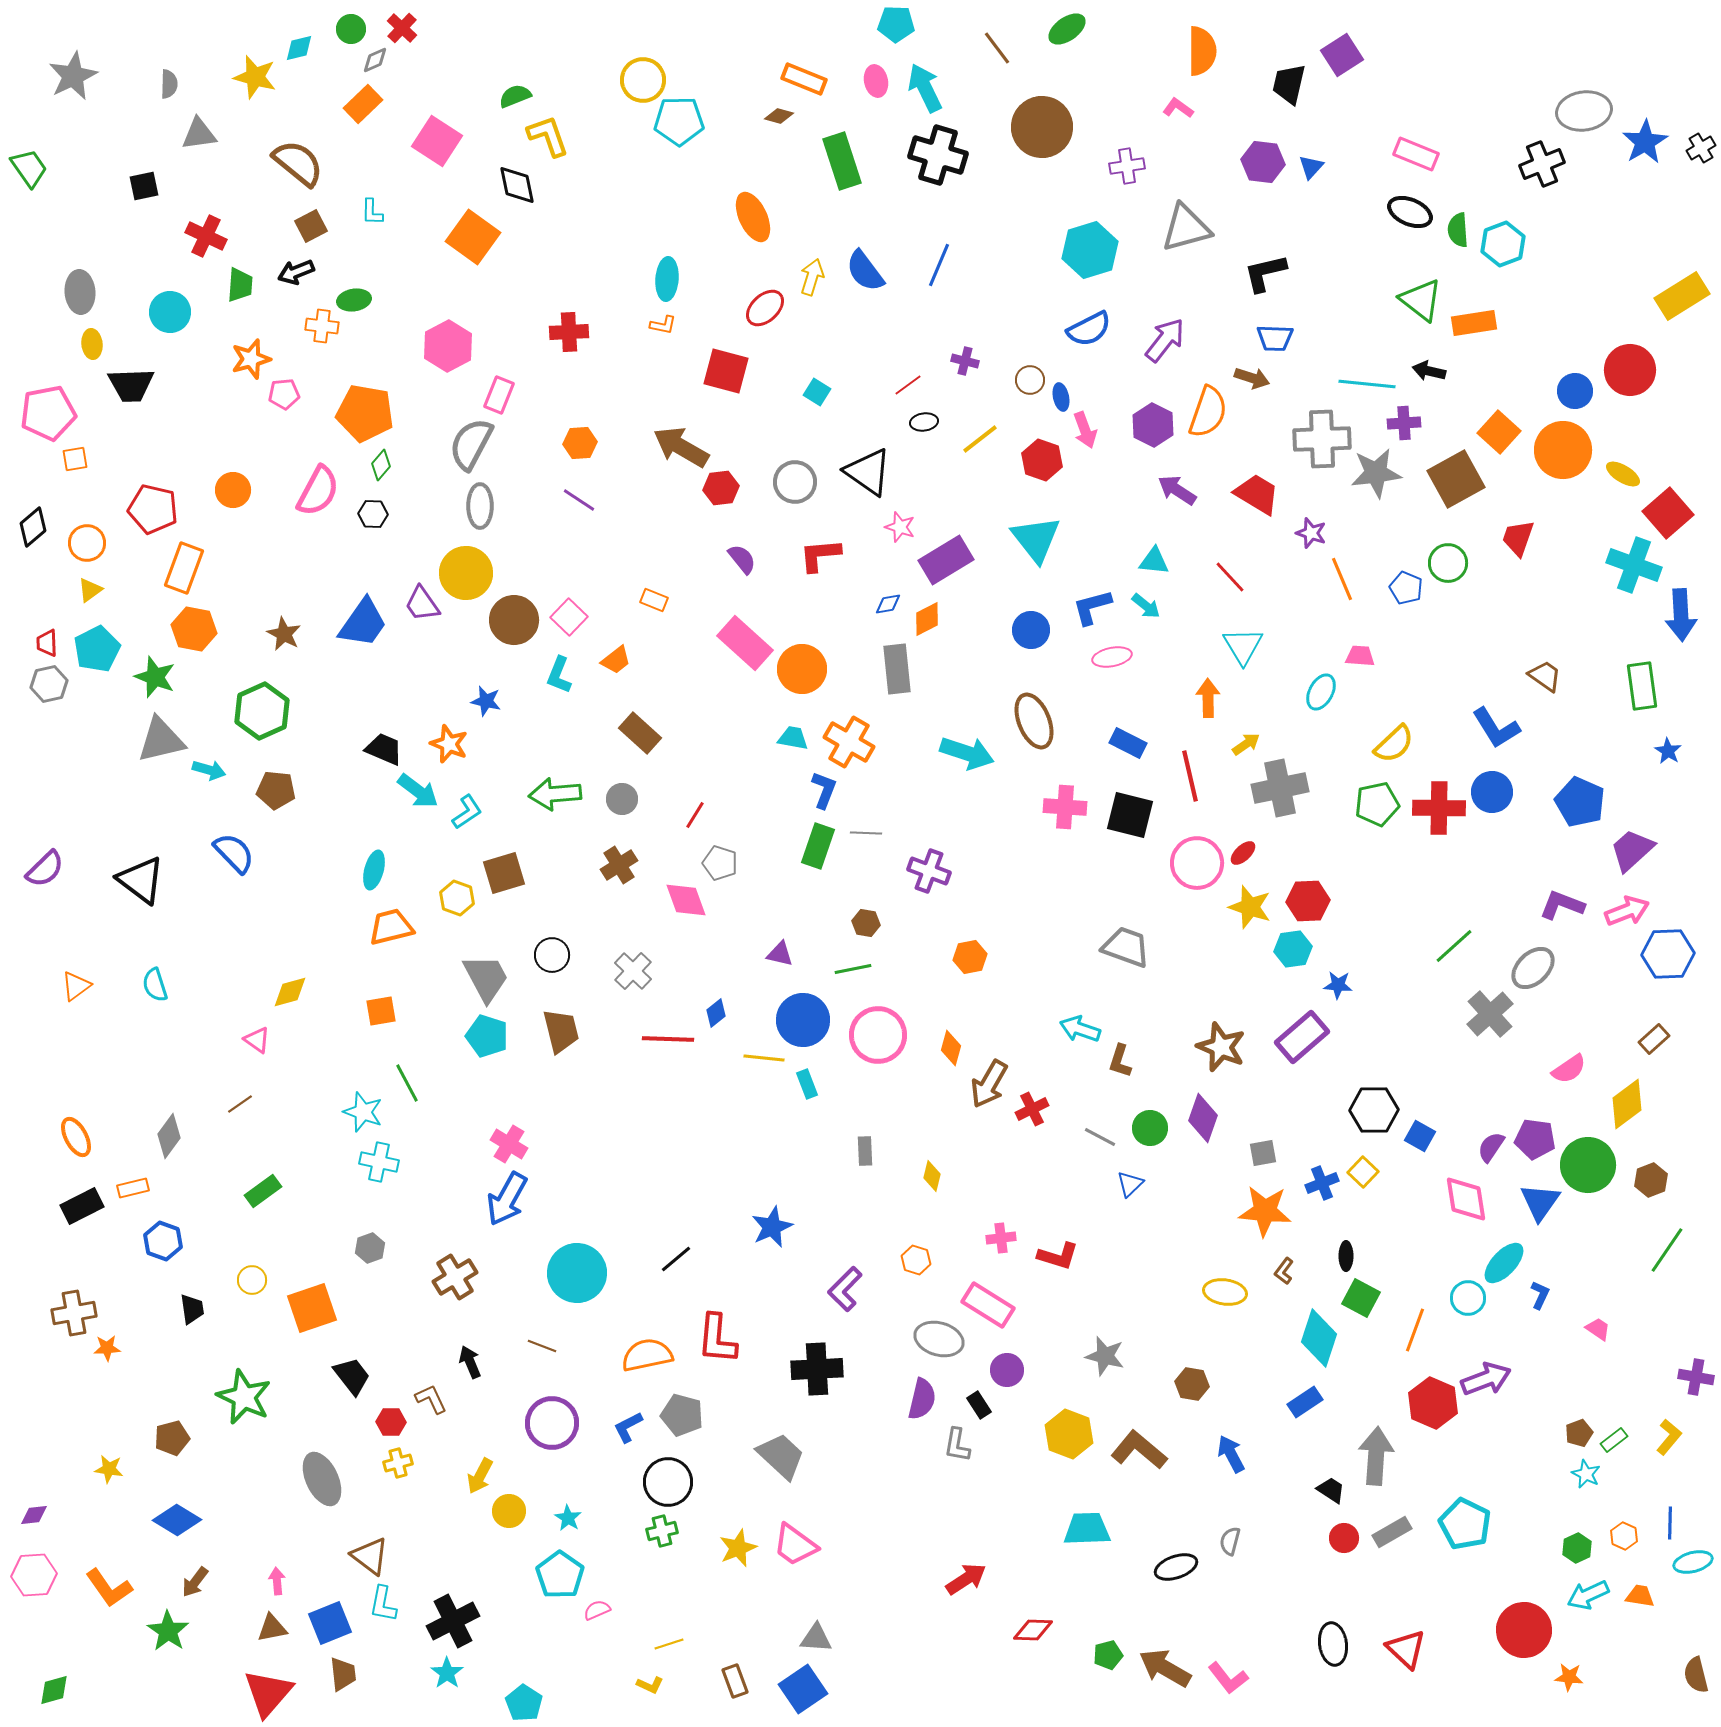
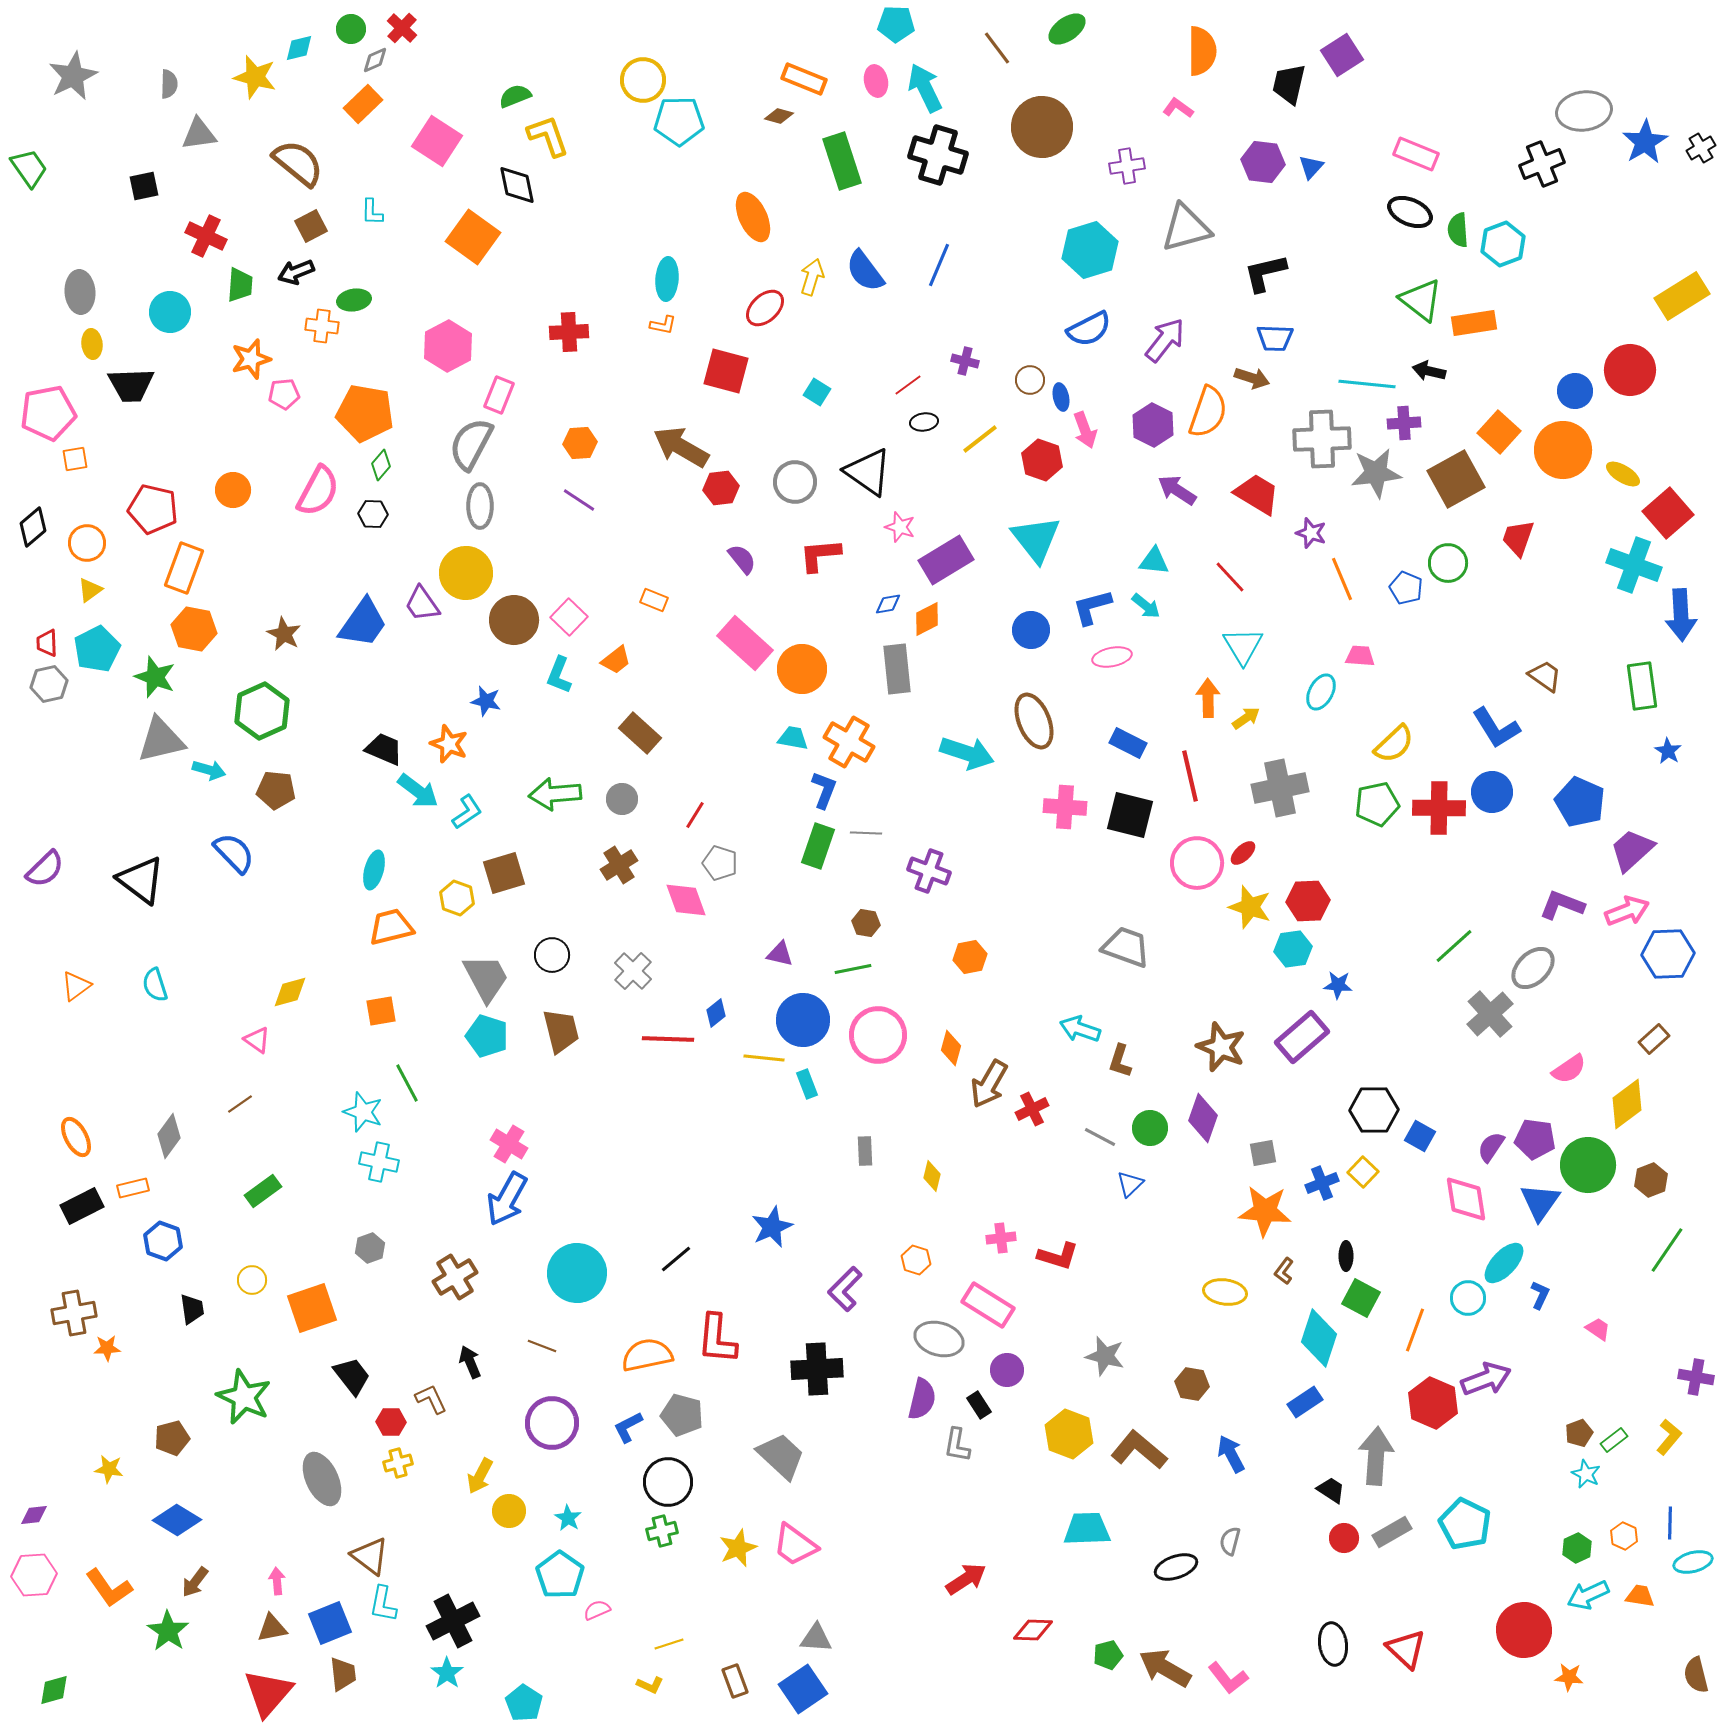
yellow arrow at (1246, 744): moved 26 px up
